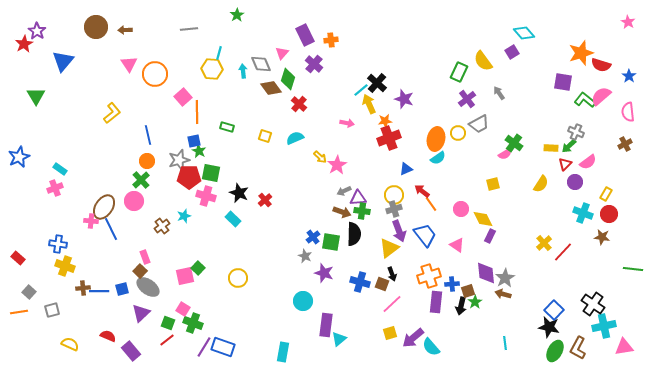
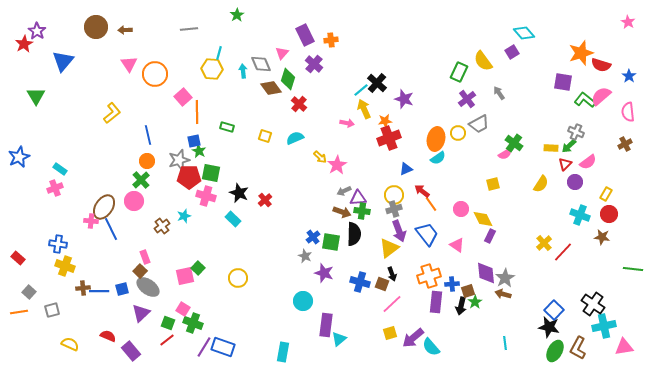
yellow arrow at (369, 104): moved 5 px left, 5 px down
cyan cross at (583, 213): moved 3 px left, 2 px down
blue trapezoid at (425, 235): moved 2 px right, 1 px up
